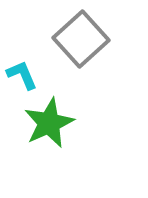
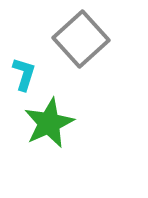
cyan L-shape: moved 2 px right, 1 px up; rotated 40 degrees clockwise
